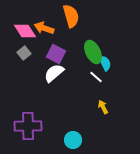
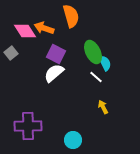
gray square: moved 13 px left
